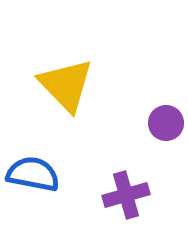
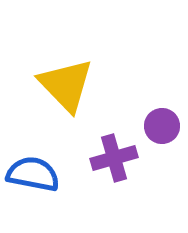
purple circle: moved 4 px left, 3 px down
purple cross: moved 12 px left, 37 px up
